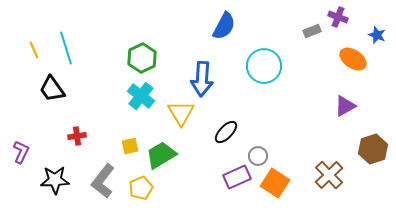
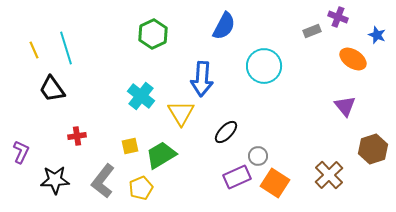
green hexagon: moved 11 px right, 24 px up
purple triangle: rotated 40 degrees counterclockwise
